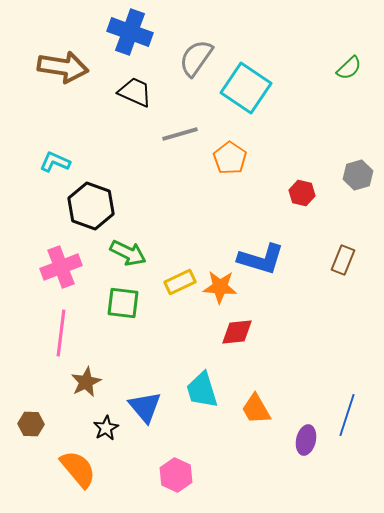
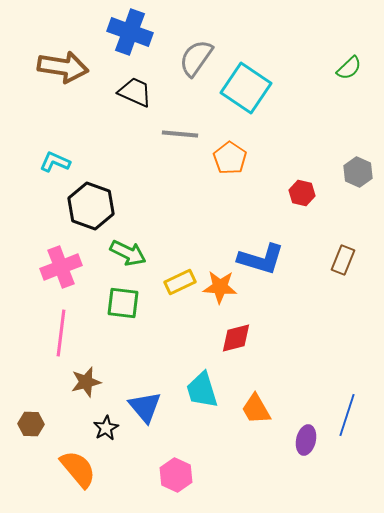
gray line: rotated 21 degrees clockwise
gray hexagon: moved 3 px up; rotated 20 degrees counterclockwise
red diamond: moved 1 px left, 6 px down; rotated 8 degrees counterclockwise
brown star: rotated 12 degrees clockwise
